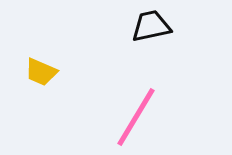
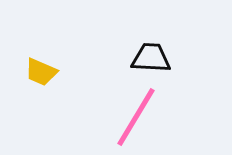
black trapezoid: moved 32 px down; rotated 15 degrees clockwise
